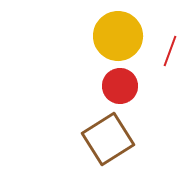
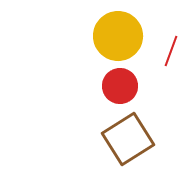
red line: moved 1 px right
brown square: moved 20 px right
